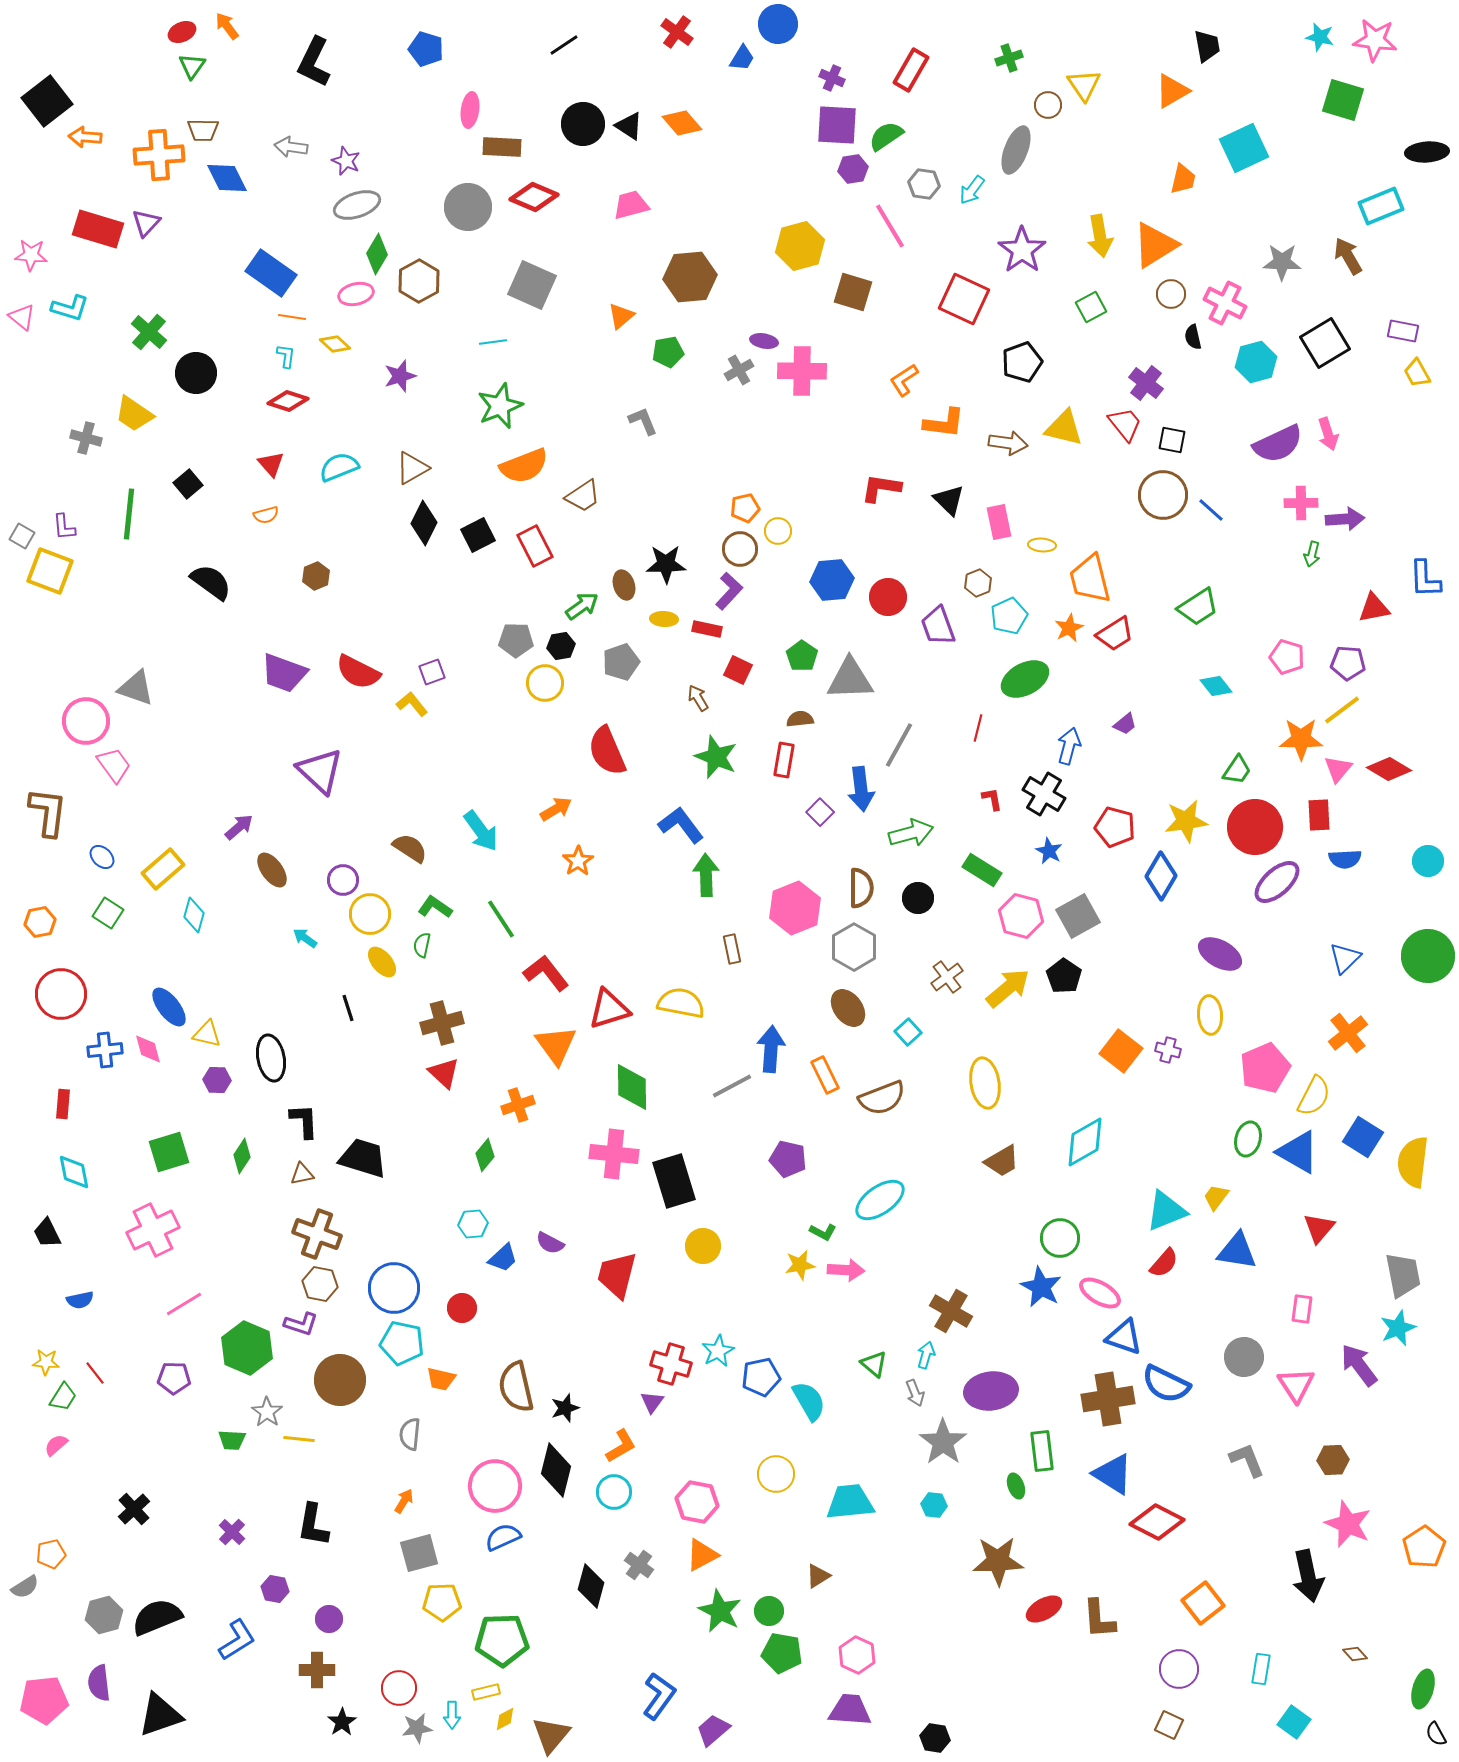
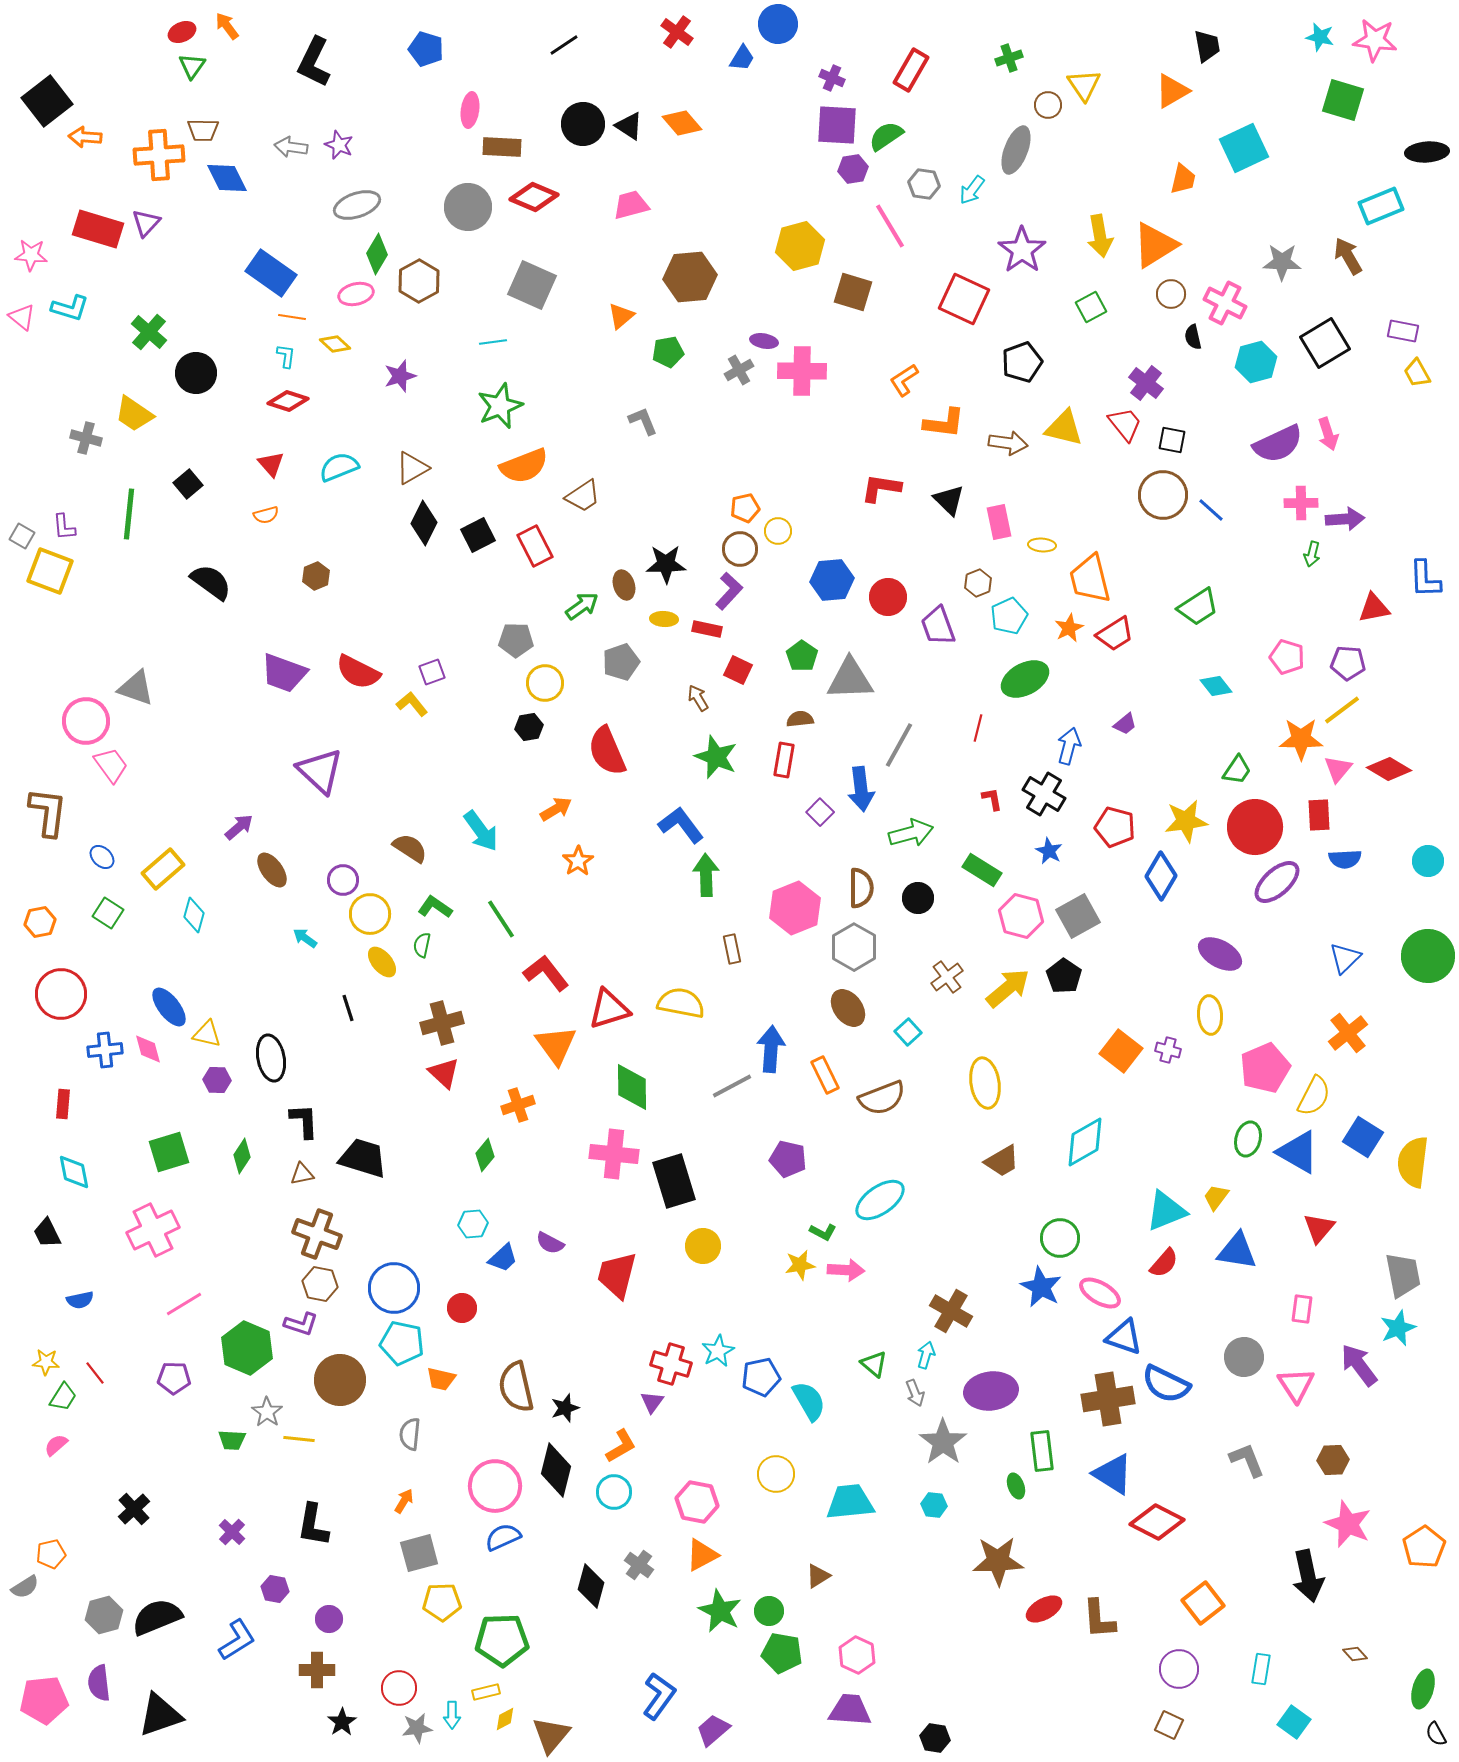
purple star at (346, 161): moved 7 px left, 16 px up
black hexagon at (561, 646): moved 32 px left, 81 px down
pink trapezoid at (114, 765): moved 3 px left
